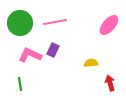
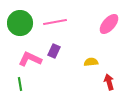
pink ellipse: moved 1 px up
purple rectangle: moved 1 px right, 1 px down
pink L-shape: moved 4 px down
yellow semicircle: moved 1 px up
red arrow: moved 1 px left, 1 px up
